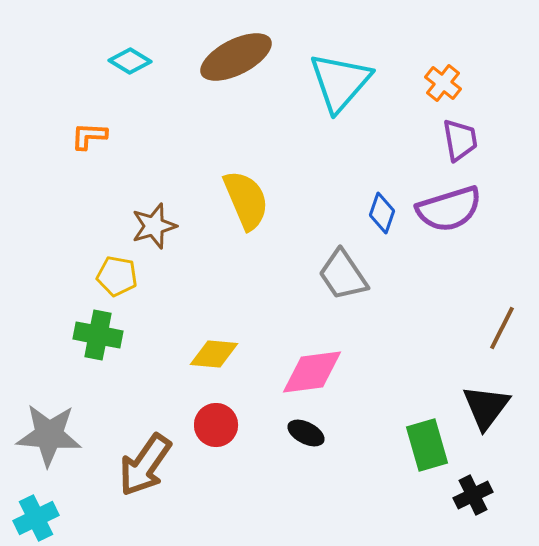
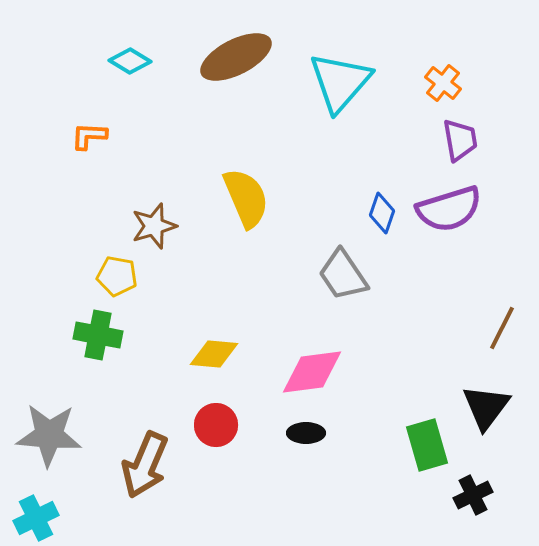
yellow semicircle: moved 2 px up
black ellipse: rotated 27 degrees counterclockwise
brown arrow: rotated 12 degrees counterclockwise
